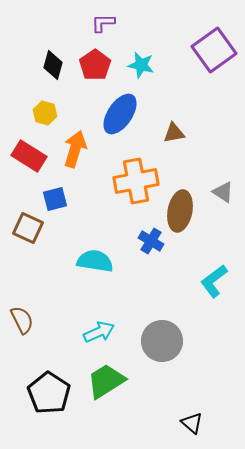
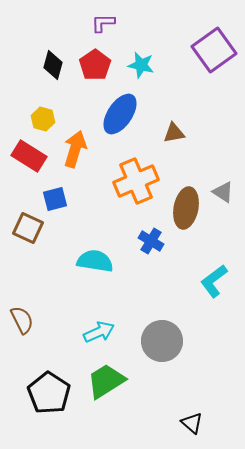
yellow hexagon: moved 2 px left, 6 px down
orange cross: rotated 12 degrees counterclockwise
brown ellipse: moved 6 px right, 3 px up
